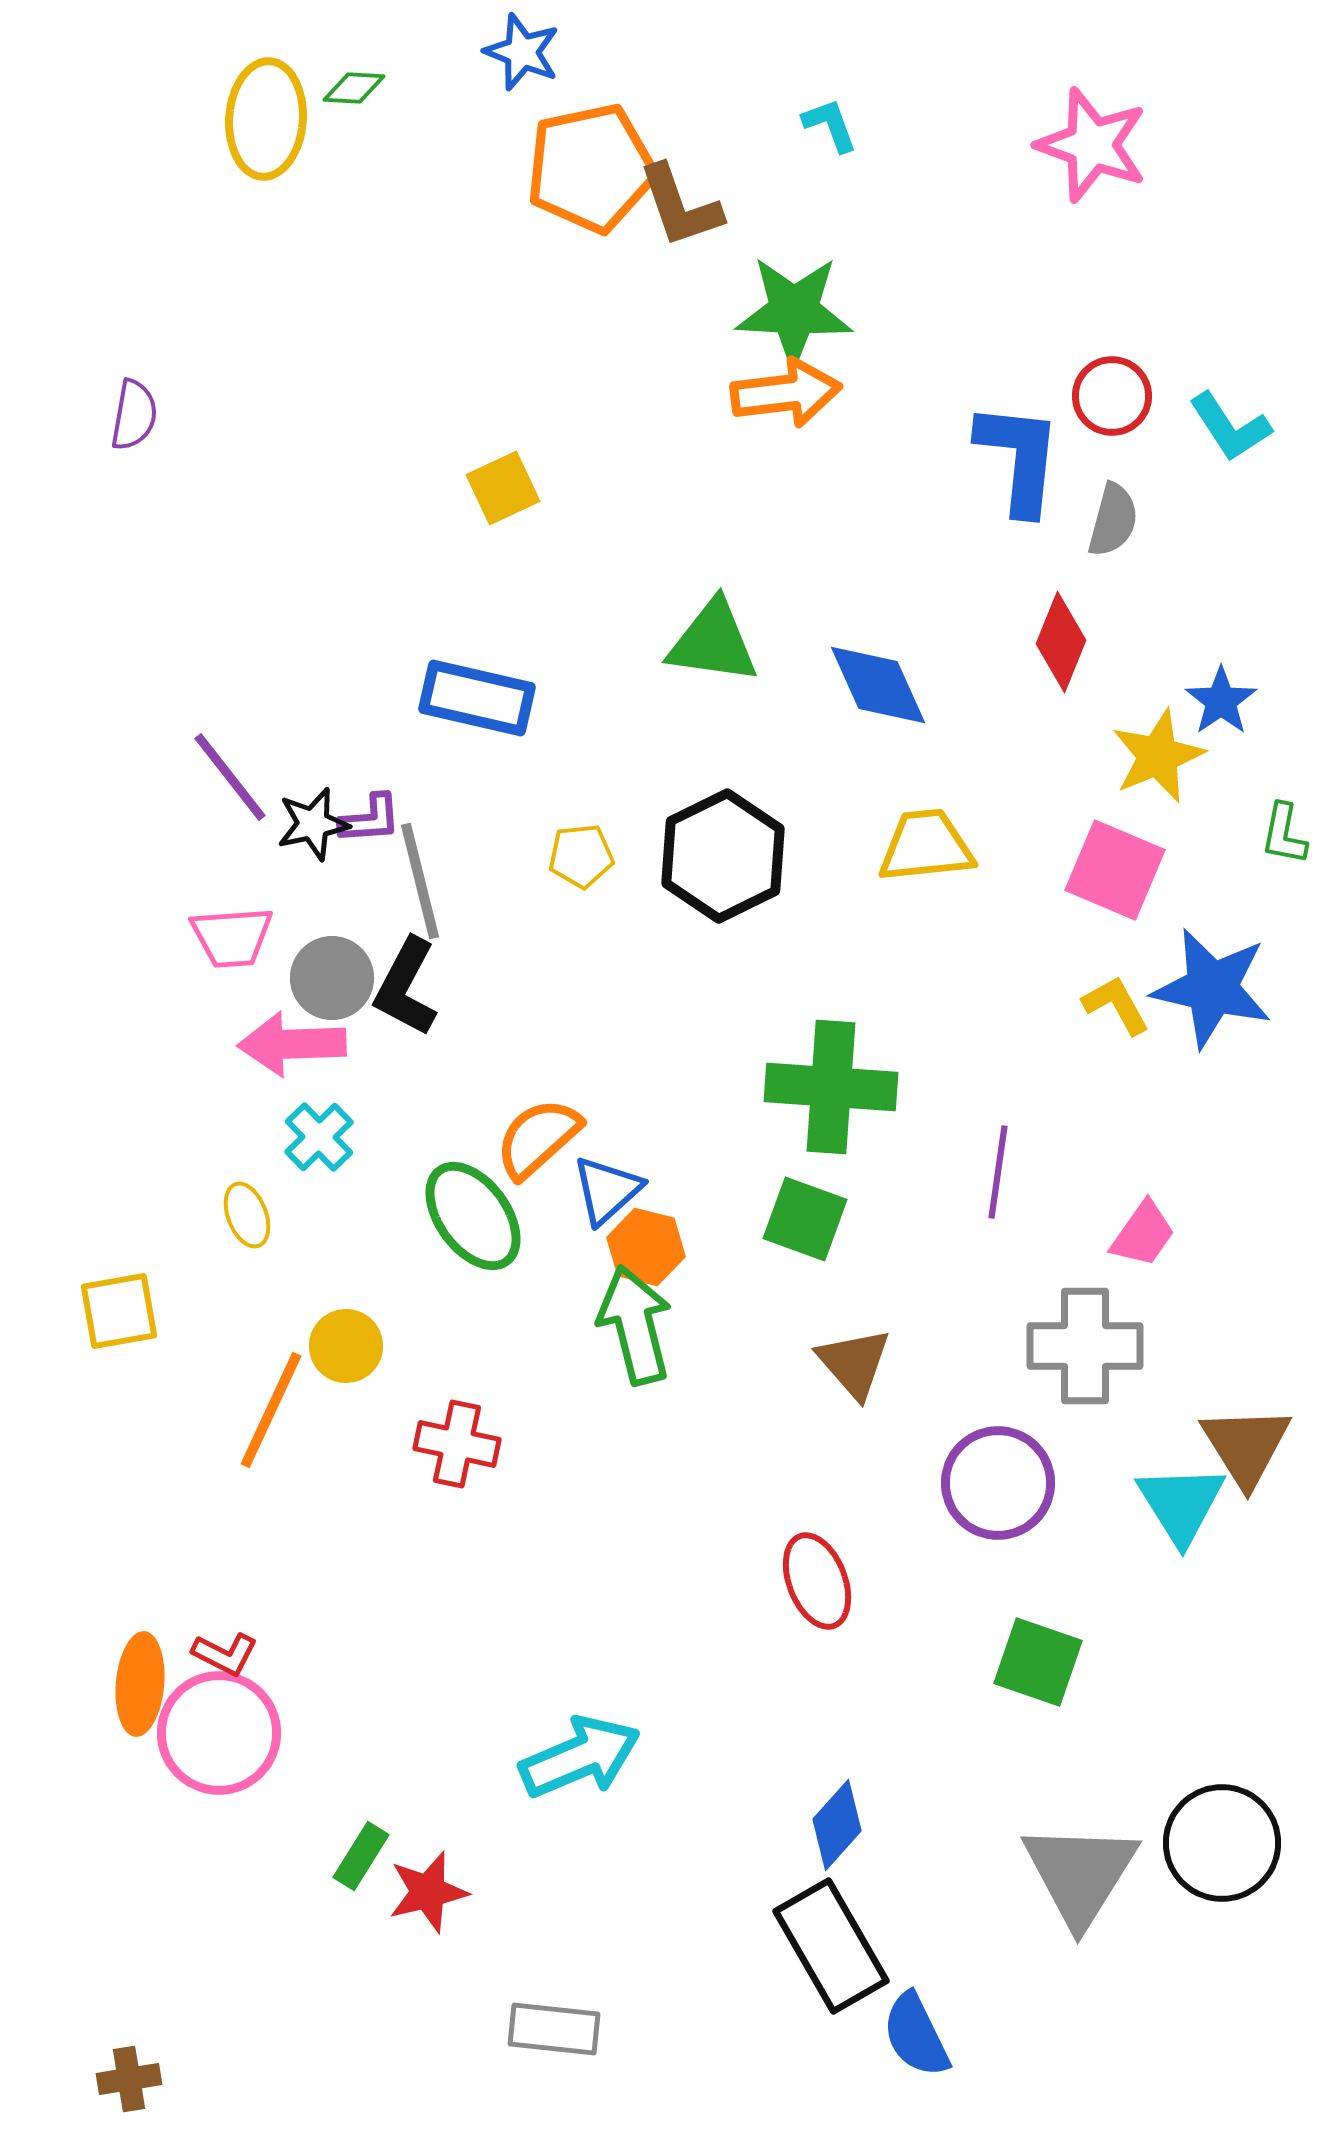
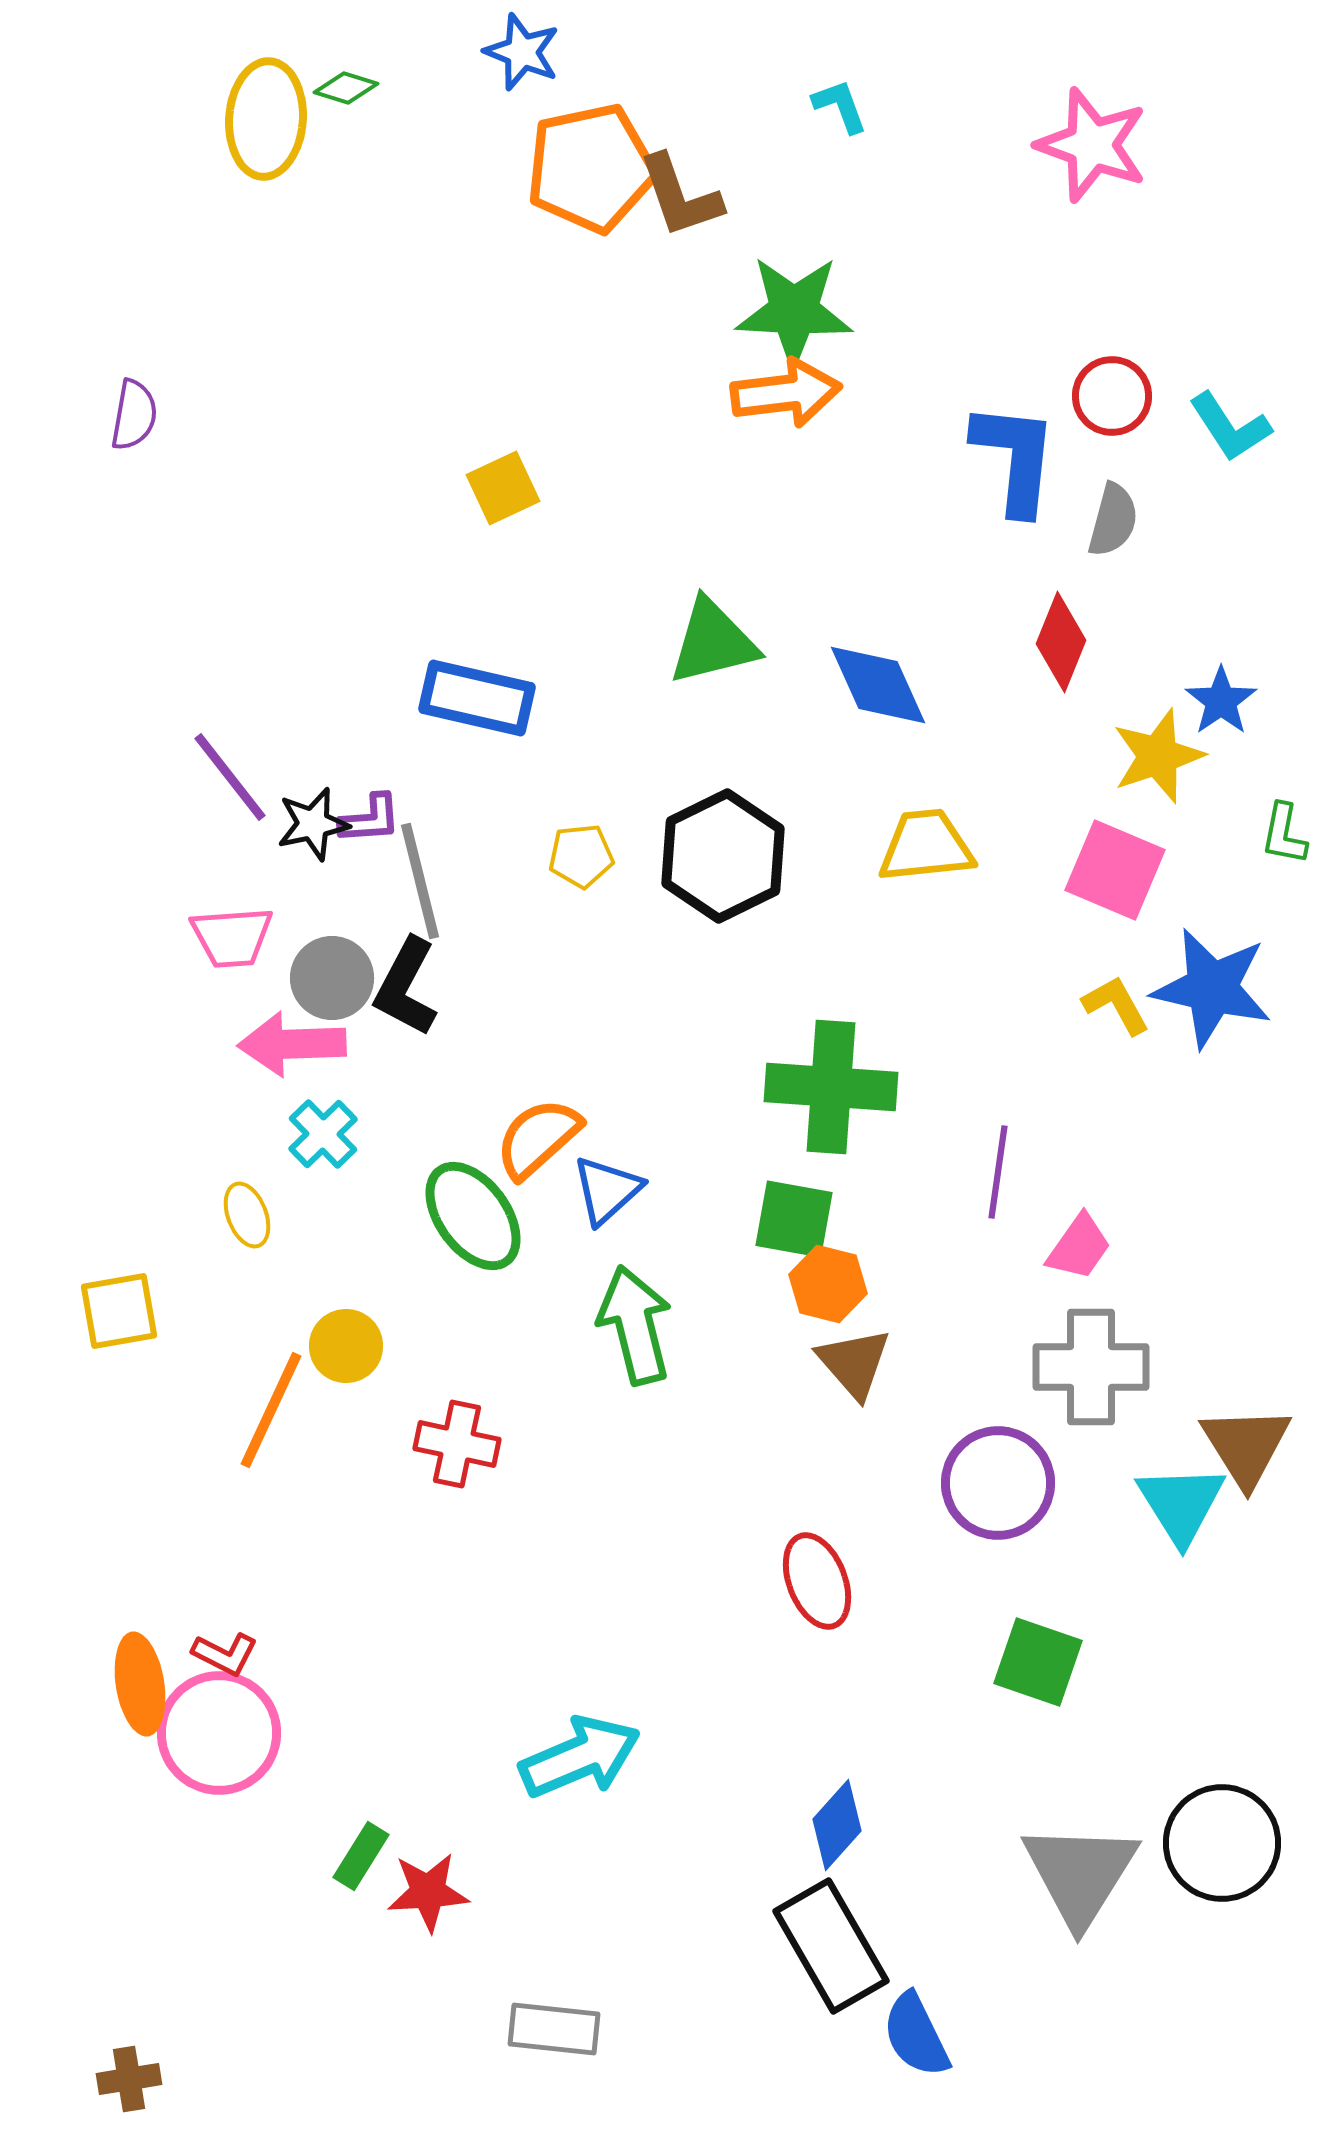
green diamond at (354, 88): moved 8 px left; rotated 14 degrees clockwise
cyan L-shape at (830, 125): moved 10 px right, 19 px up
brown L-shape at (680, 206): moved 10 px up
blue L-shape at (1019, 458): moved 4 px left
green triangle at (713, 642): rotated 22 degrees counterclockwise
yellow star at (1158, 756): rotated 4 degrees clockwise
cyan cross at (319, 1137): moved 4 px right, 3 px up
green square at (805, 1219): moved 11 px left; rotated 10 degrees counterclockwise
pink trapezoid at (1143, 1234): moved 64 px left, 13 px down
orange hexagon at (646, 1247): moved 182 px right, 37 px down
gray cross at (1085, 1346): moved 6 px right, 21 px down
orange ellipse at (140, 1684): rotated 14 degrees counterclockwise
red star at (428, 1892): rotated 10 degrees clockwise
